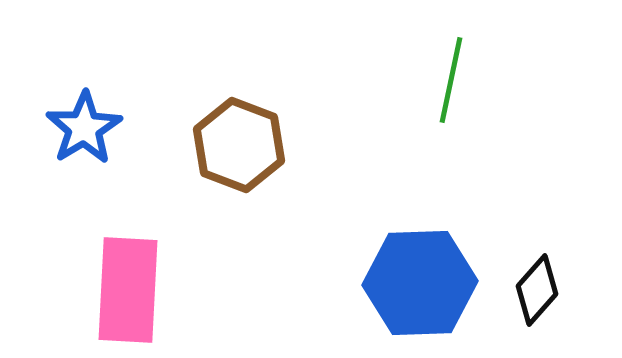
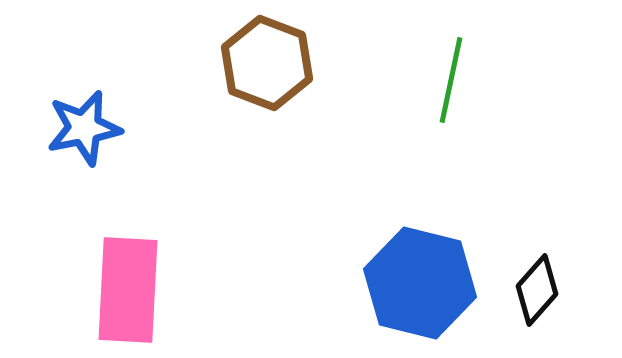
blue star: rotated 20 degrees clockwise
brown hexagon: moved 28 px right, 82 px up
blue hexagon: rotated 16 degrees clockwise
